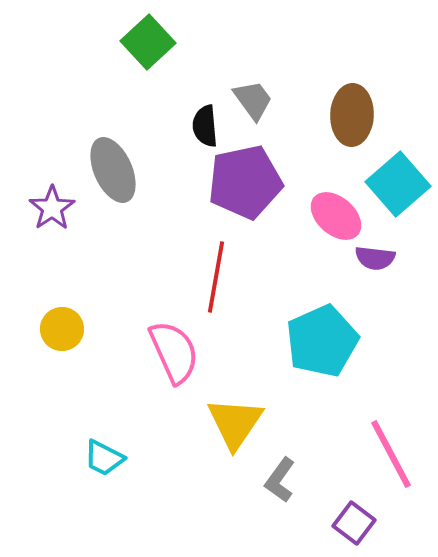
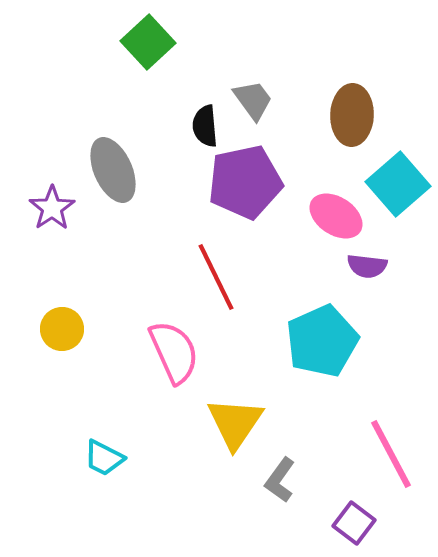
pink ellipse: rotated 8 degrees counterclockwise
purple semicircle: moved 8 px left, 8 px down
red line: rotated 36 degrees counterclockwise
